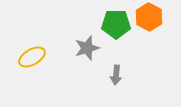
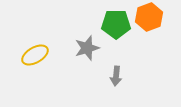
orange hexagon: rotated 12 degrees clockwise
yellow ellipse: moved 3 px right, 2 px up
gray arrow: moved 1 px down
